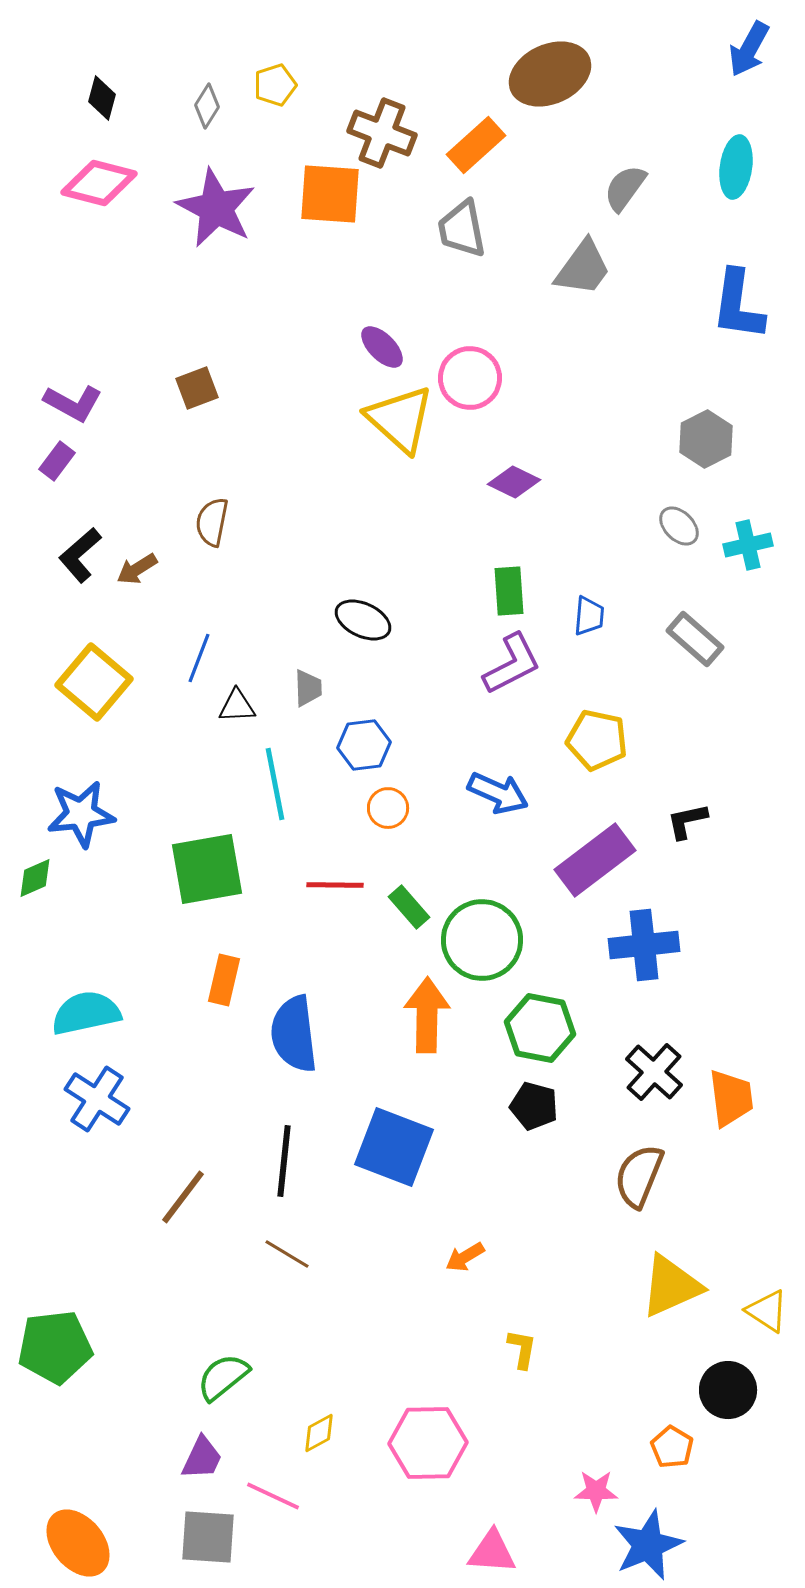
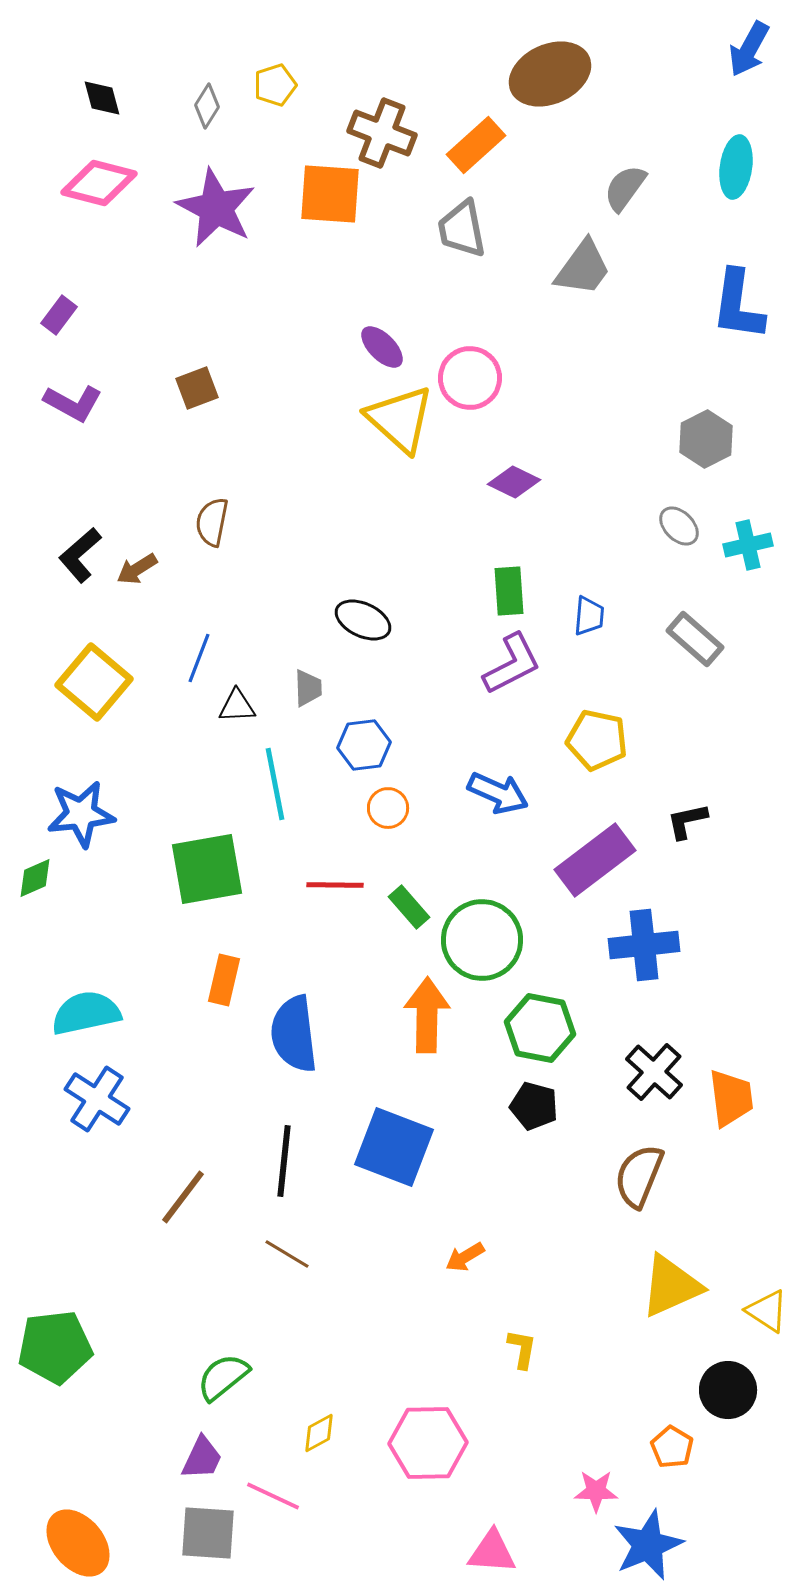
black diamond at (102, 98): rotated 30 degrees counterclockwise
purple rectangle at (57, 461): moved 2 px right, 146 px up
gray square at (208, 1537): moved 4 px up
